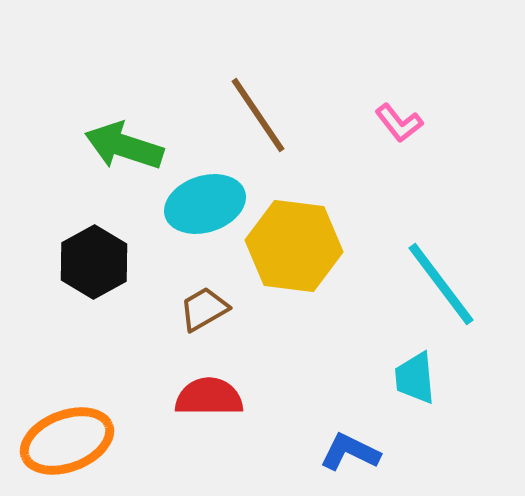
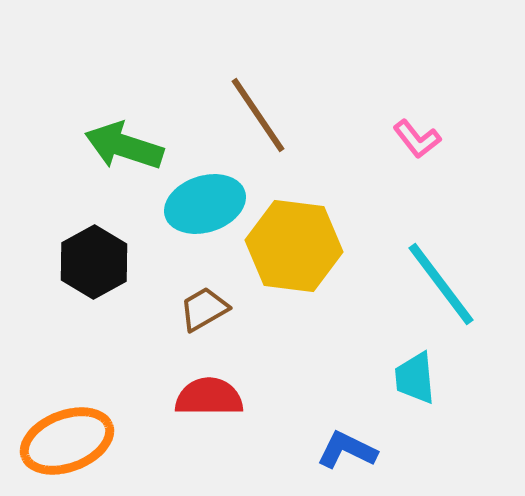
pink L-shape: moved 18 px right, 16 px down
blue L-shape: moved 3 px left, 2 px up
